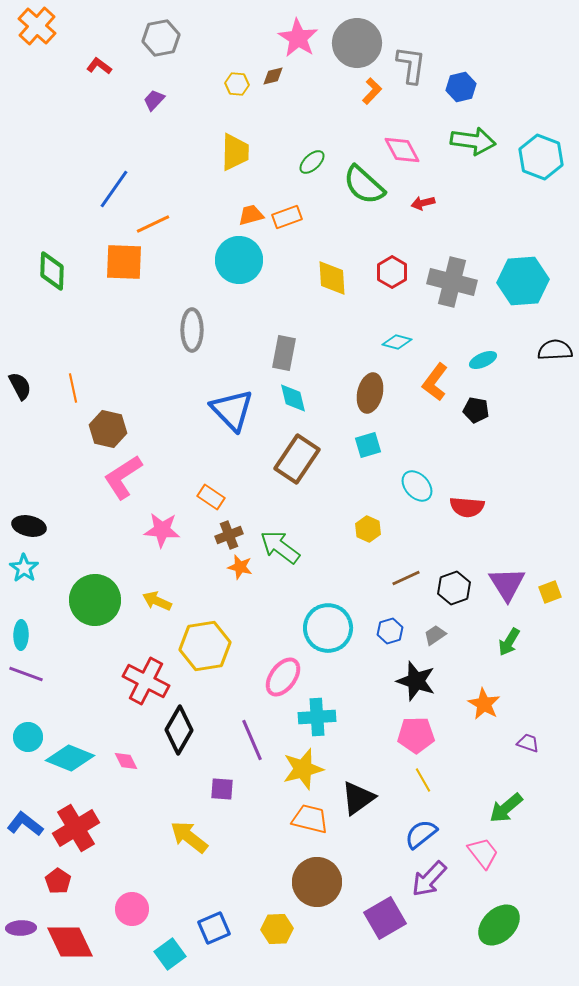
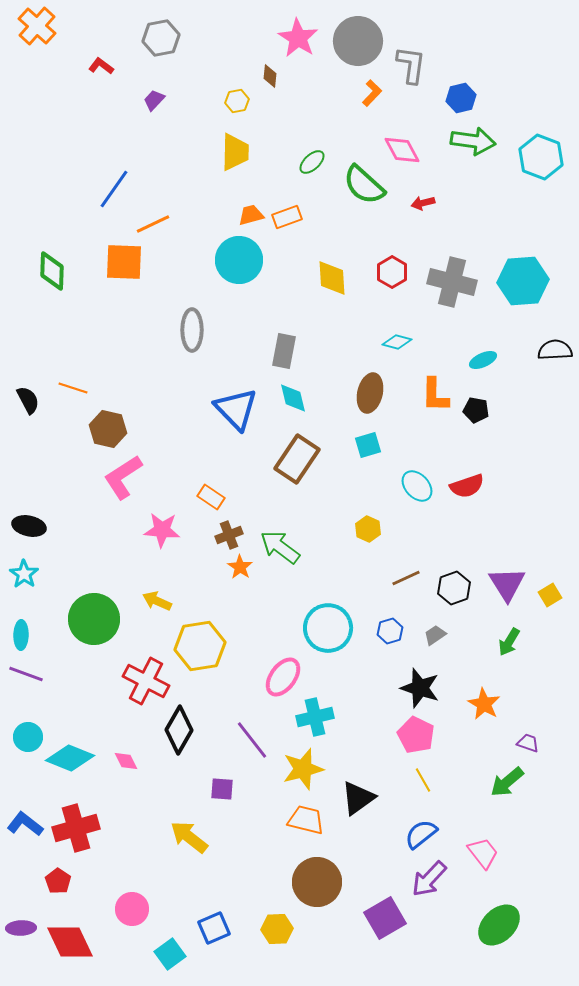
gray circle at (357, 43): moved 1 px right, 2 px up
red L-shape at (99, 66): moved 2 px right
brown diamond at (273, 76): moved 3 px left; rotated 70 degrees counterclockwise
yellow hexagon at (237, 84): moved 17 px down; rotated 15 degrees counterclockwise
blue hexagon at (461, 87): moved 11 px down
orange L-shape at (372, 91): moved 2 px down
gray rectangle at (284, 353): moved 2 px up
orange L-shape at (435, 382): moved 13 px down; rotated 36 degrees counterclockwise
black semicircle at (20, 386): moved 8 px right, 14 px down
orange line at (73, 388): rotated 60 degrees counterclockwise
blue triangle at (232, 410): moved 4 px right, 1 px up
red semicircle at (467, 507): moved 21 px up; rotated 24 degrees counterclockwise
orange star at (240, 567): rotated 20 degrees clockwise
cyan star at (24, 568): moved 6 px down
yellow square at (550, 592): moved 3 px down; rotated 10 degrees counterclockwise
green circle at (95, 600): moved 1 px left, 19 px down
yellow hexagon at (205, 646): moved 5 px left
black star at (416, 681): moved 4 px right, 7 px down
cyan cross at (317, 717): moved 2 px left; rotated 9 degrees counterclockwise
pink pentagon at (416, 735): rotated 27 degrees clockwise
purple line at (252, 740): rotated 15 degrees counterclockwise
green arrow at (506, 808): moved 1 px right, 26 px up
orange trapezoid at (310, 819): moved 4 px left, 1 px down
red cross at (76, 828): rotated 15 degrees clockwise
